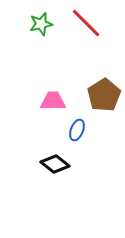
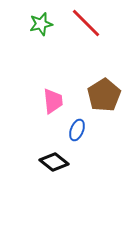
pink trapezoid: rotated 84 degrees clockwise
black diamond: moved 1 px left, 2 px up
